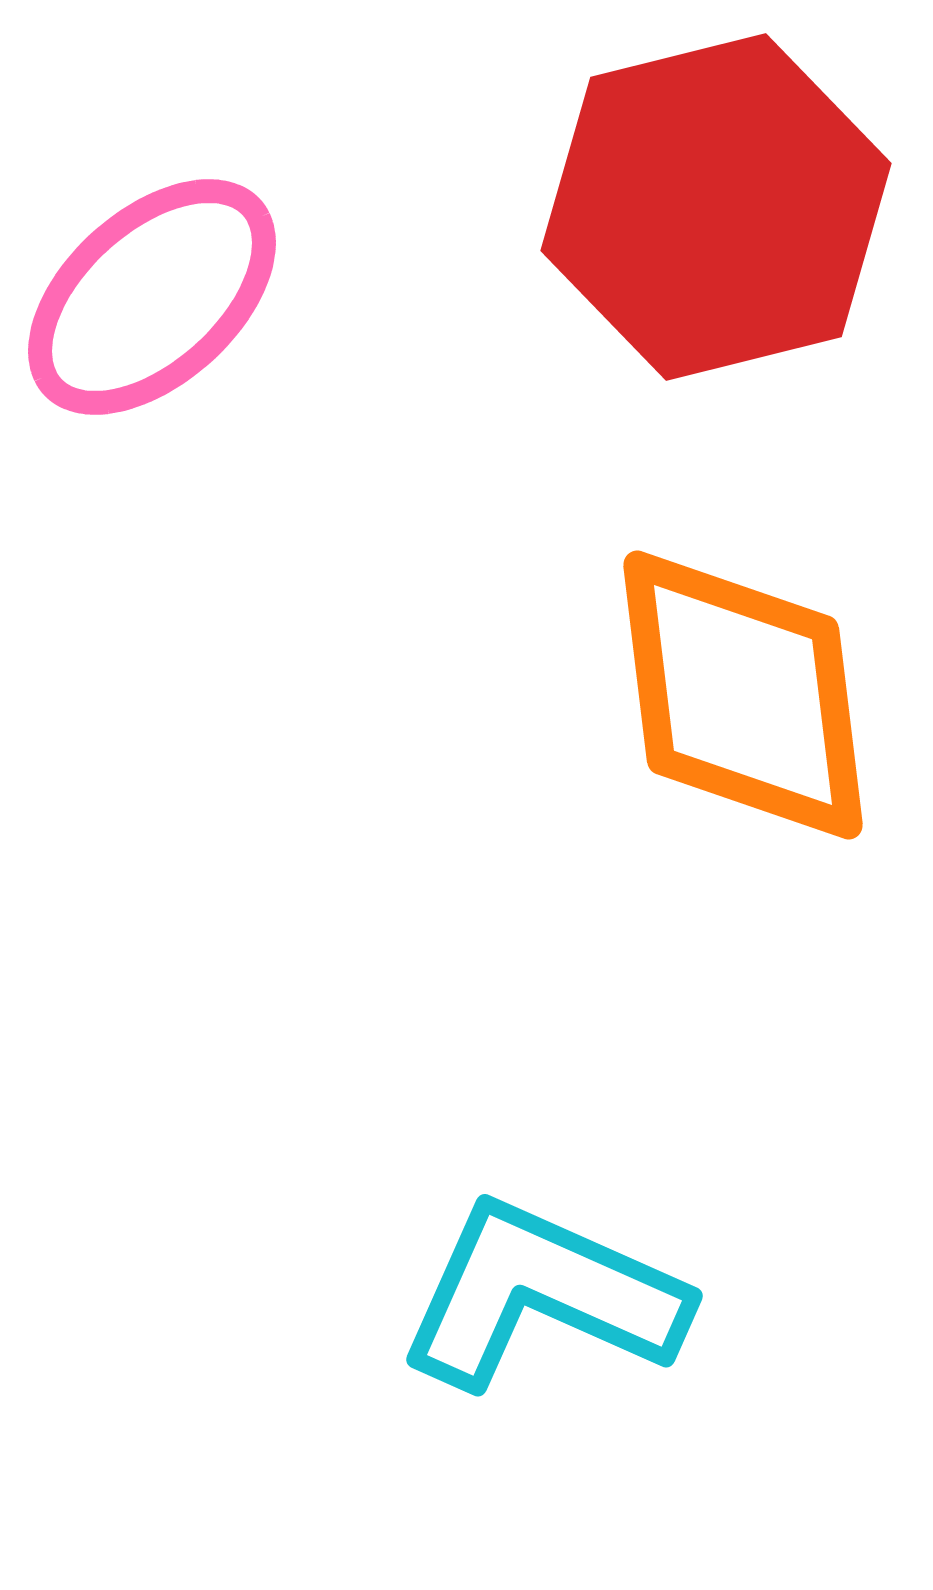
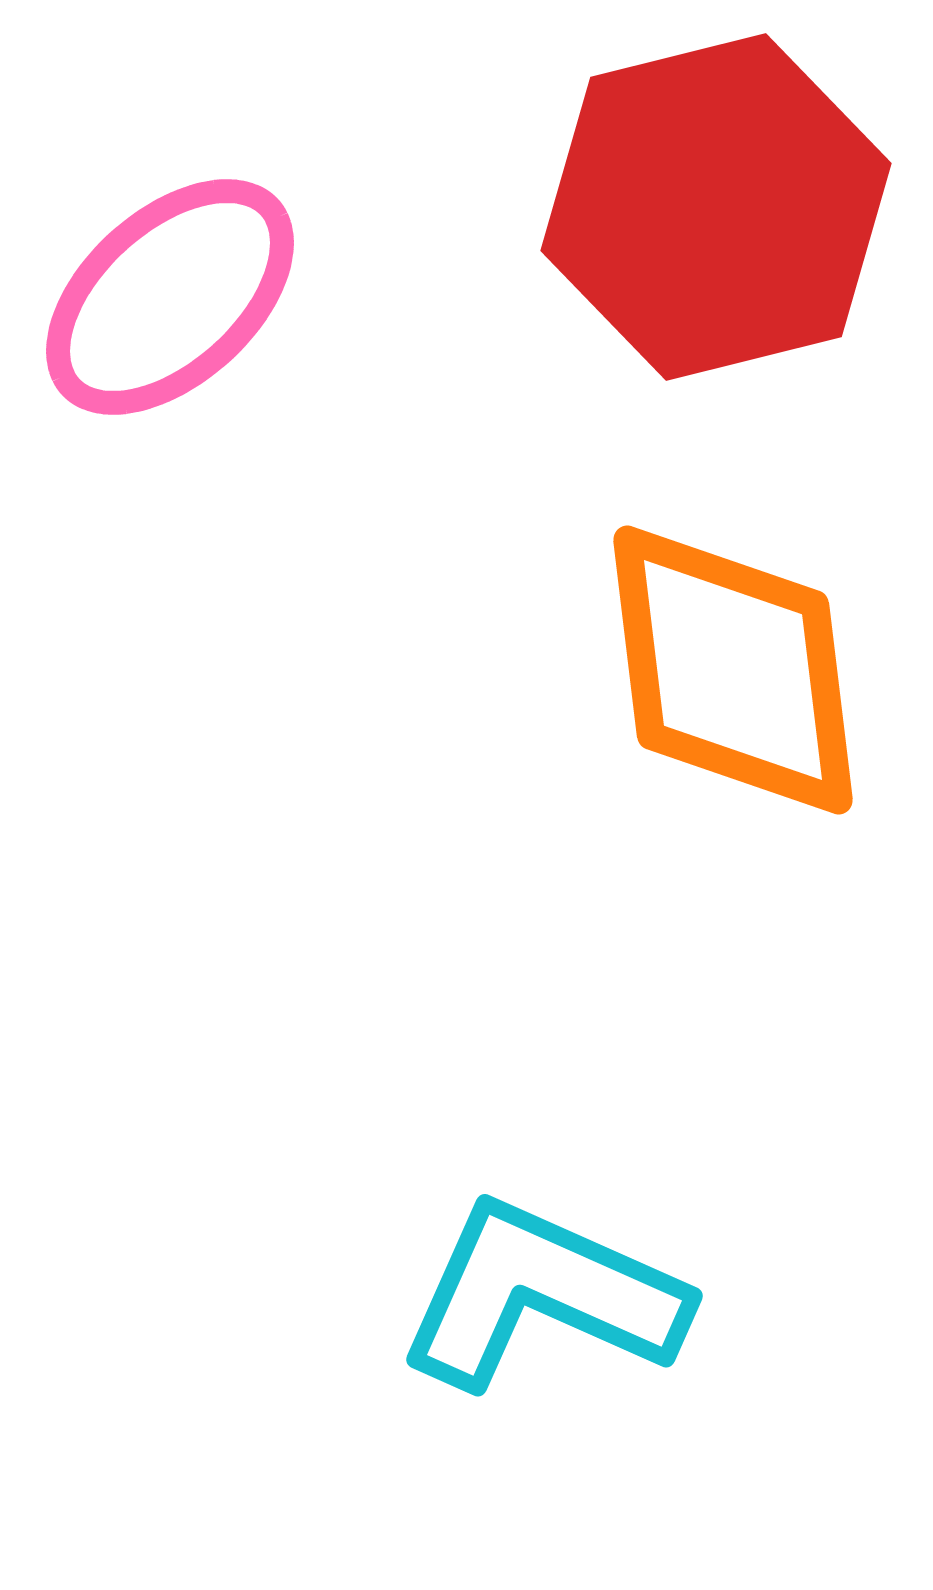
pink ellipse: moved 18 px right
orange diamond: moved 10 px left, 25 px up
